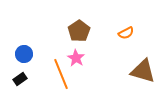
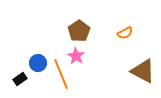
orange semicircle: moved 1 px left
blue circle: moved 14 px right, 9 px down
pink star: moved 2 px up
brown triangle: rotated 12 degrees clockwise
